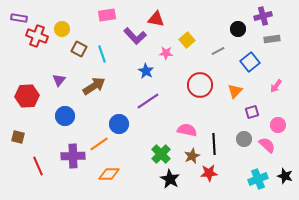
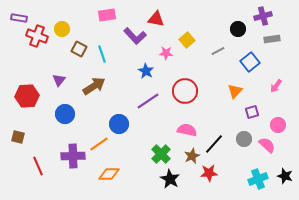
red circle at (200, 85): moved 15 px left, 6 px down
blue circle at (65, 116): moved 2 px up
black line at (214, 144): rotated 45 degrees clockwise
